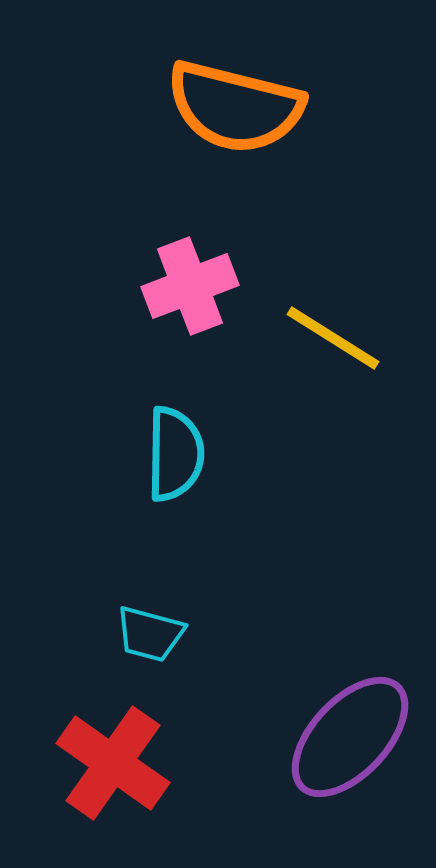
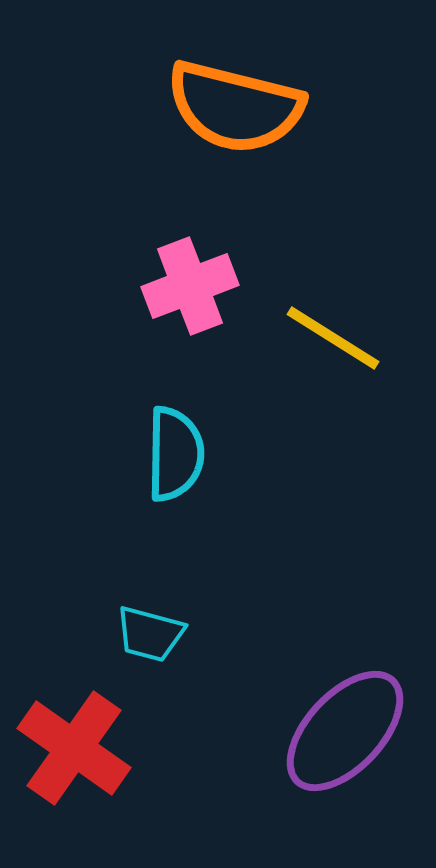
purple ellipse: moved 5 px left, 6 px up
red cross: moved 39 px left, 15 px up
